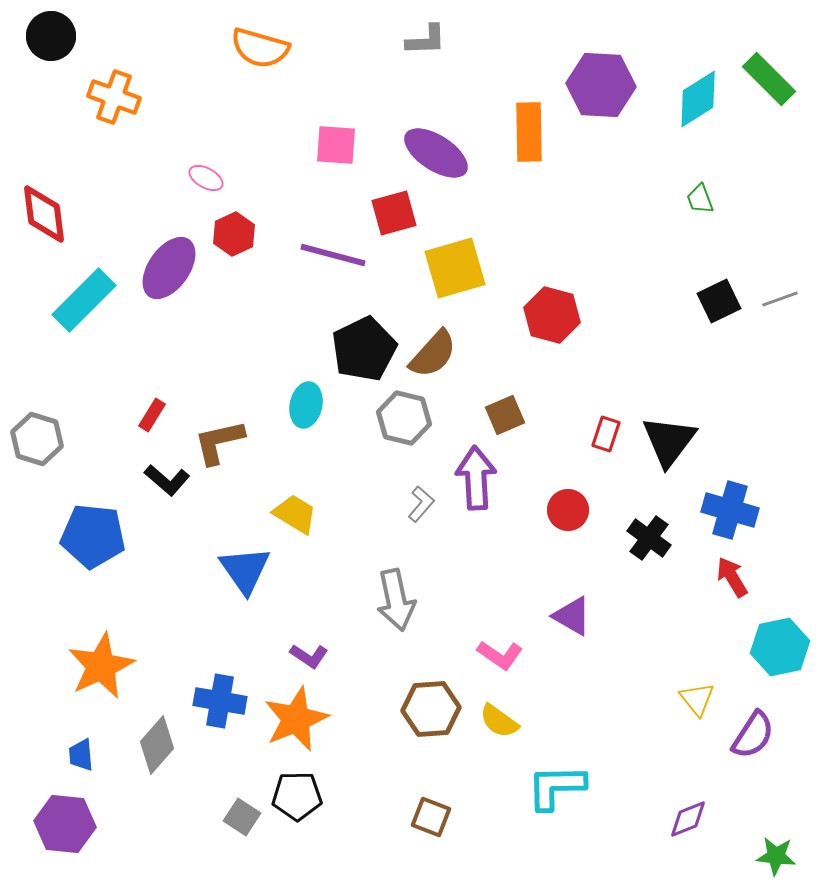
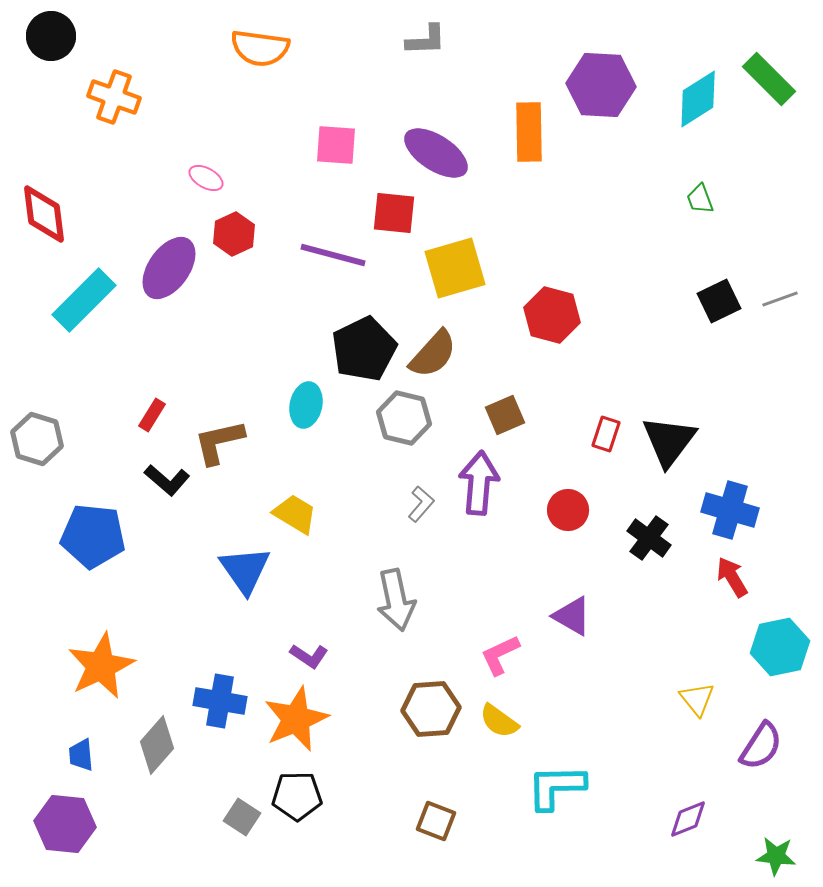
orange semicircle at (260, 48): rotated 8 degrees counterclockwise
red square at (394, 213): rotated 21 degrees clockwise
purple arrow at (476, 478): moved 3 px right, 5 px down; rotated 8 degrees clockwise
pink L-shape at (500, 655): rotated 120 degrees clockwise
purple semicircle at (753, 735): moved 8 px right, 11 px down
brown square at (431, 817): moved 5 px right, 4 px down
